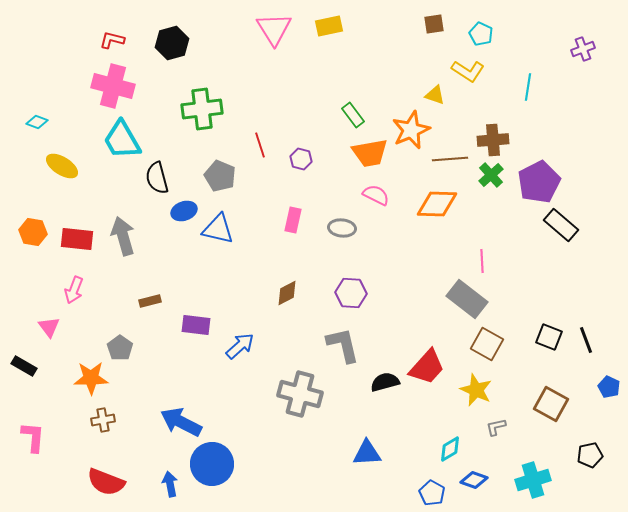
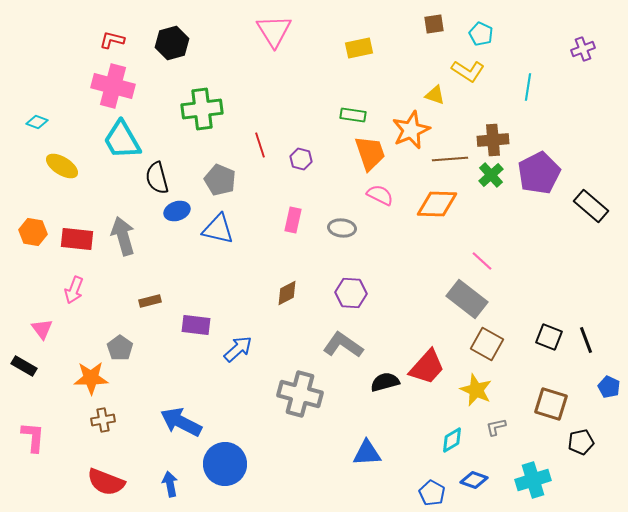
yellow rectangle at (329, 26): moved 30 px right, 22 px down
pink triangle at (274, 29): moved 2 px down
green rectangle at (353, 115): rotated 45 degrees counterclockwise
orange trapezoid at (370, 153): rotated 99 degrees counterclockwise
gray pentagon at (220, 176): moved 4 px down
purple pentagon at (539, 182): moved 9 px up
pink semicircle at (376, 195): moved 4 px right
blue ellipse at (184, 211): moved 7 px left
black rectangle at (561, 225): moved 30 px right, 19 px up
pink line at (482, 261): rotated 45 degrees counterclockwise
pink triangle at (49, 327): moved 7 px left, 2 px down
gray L-shape at (343, 345): rotated 42 degrees counterclockwise
blue arrow at (240, 346): moved 2 px left, 3 px down
brown square at (551, 404): rotated 12 degrees counterclockwise
cyan diamond at (450, 449): moved 2 px right, 9 px up
black pentagon at (590, 455): moved 9 px left, 13 px up
blue circle at (212, 464): moved 13 px right
